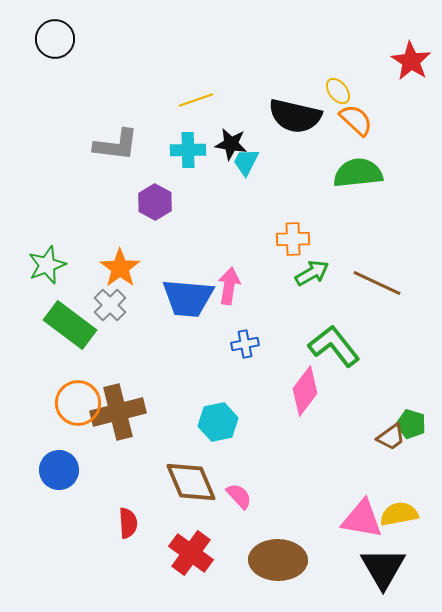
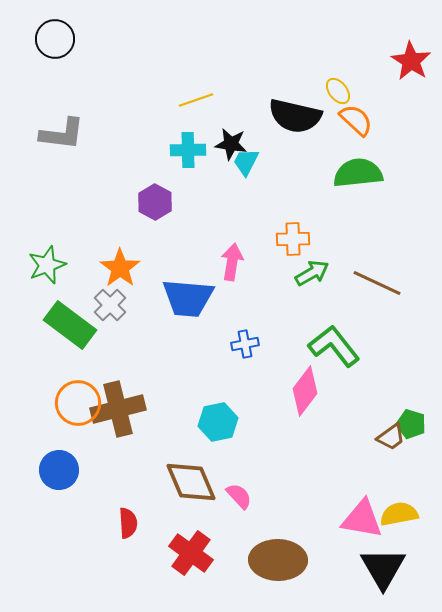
gray L-shape: moved 54 px left, 11 px up
pink arrow: moved 3 px right, 24 px up
brown cross: moved 3 px up
